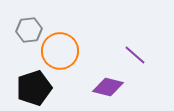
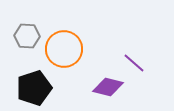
gray hexagon: moved 2 px left, 6 px down; rotated 10 degrees clockwise
orange circle: moved 4 px right, 2 px up
purple line: moved 1 px left, 8 px down
